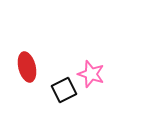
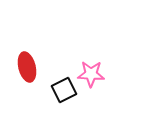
pink star: rotated 16 degrees counterclockwise
